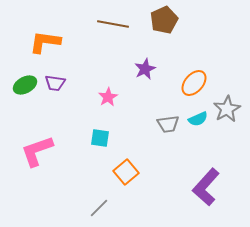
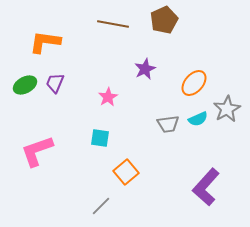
purple trapezoid: rotated 105 degrees clockwise
gray line: moved 2 px right, 2 px up
